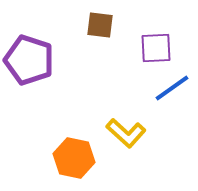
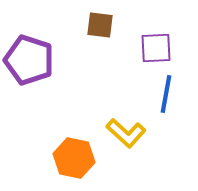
blue line: moved 6 px left, 6 px down; rotated 45 degrees counterclockwise
